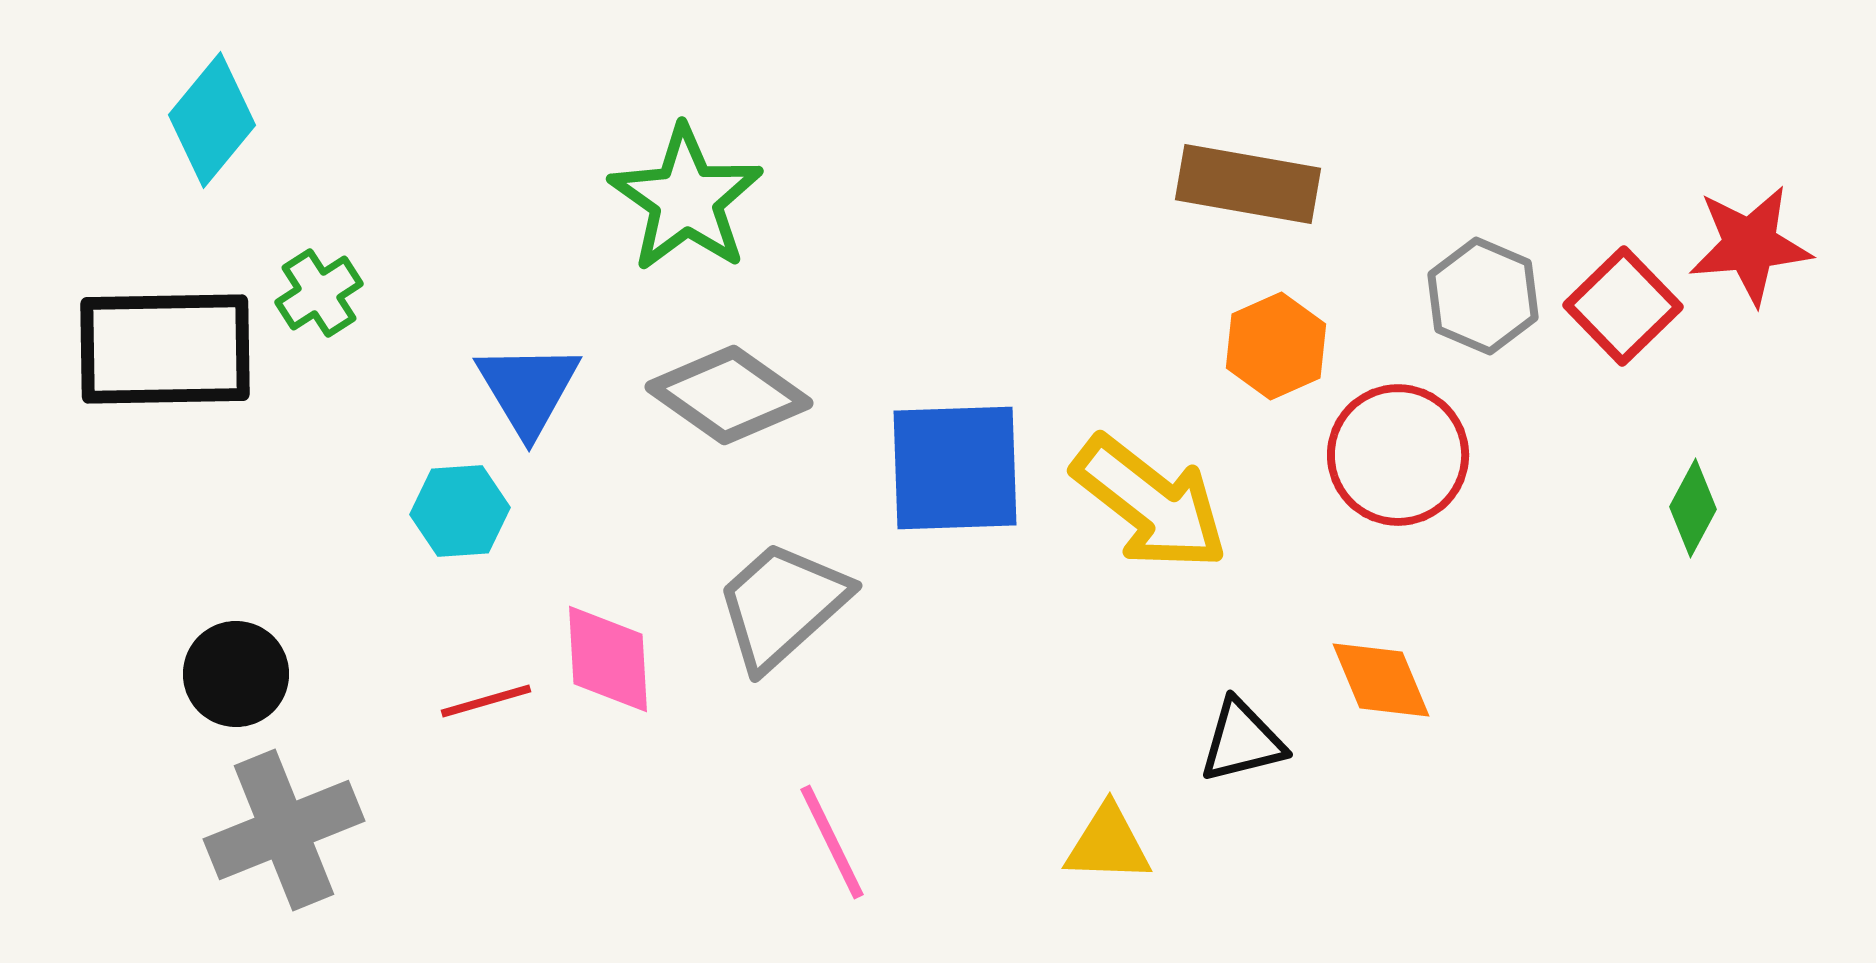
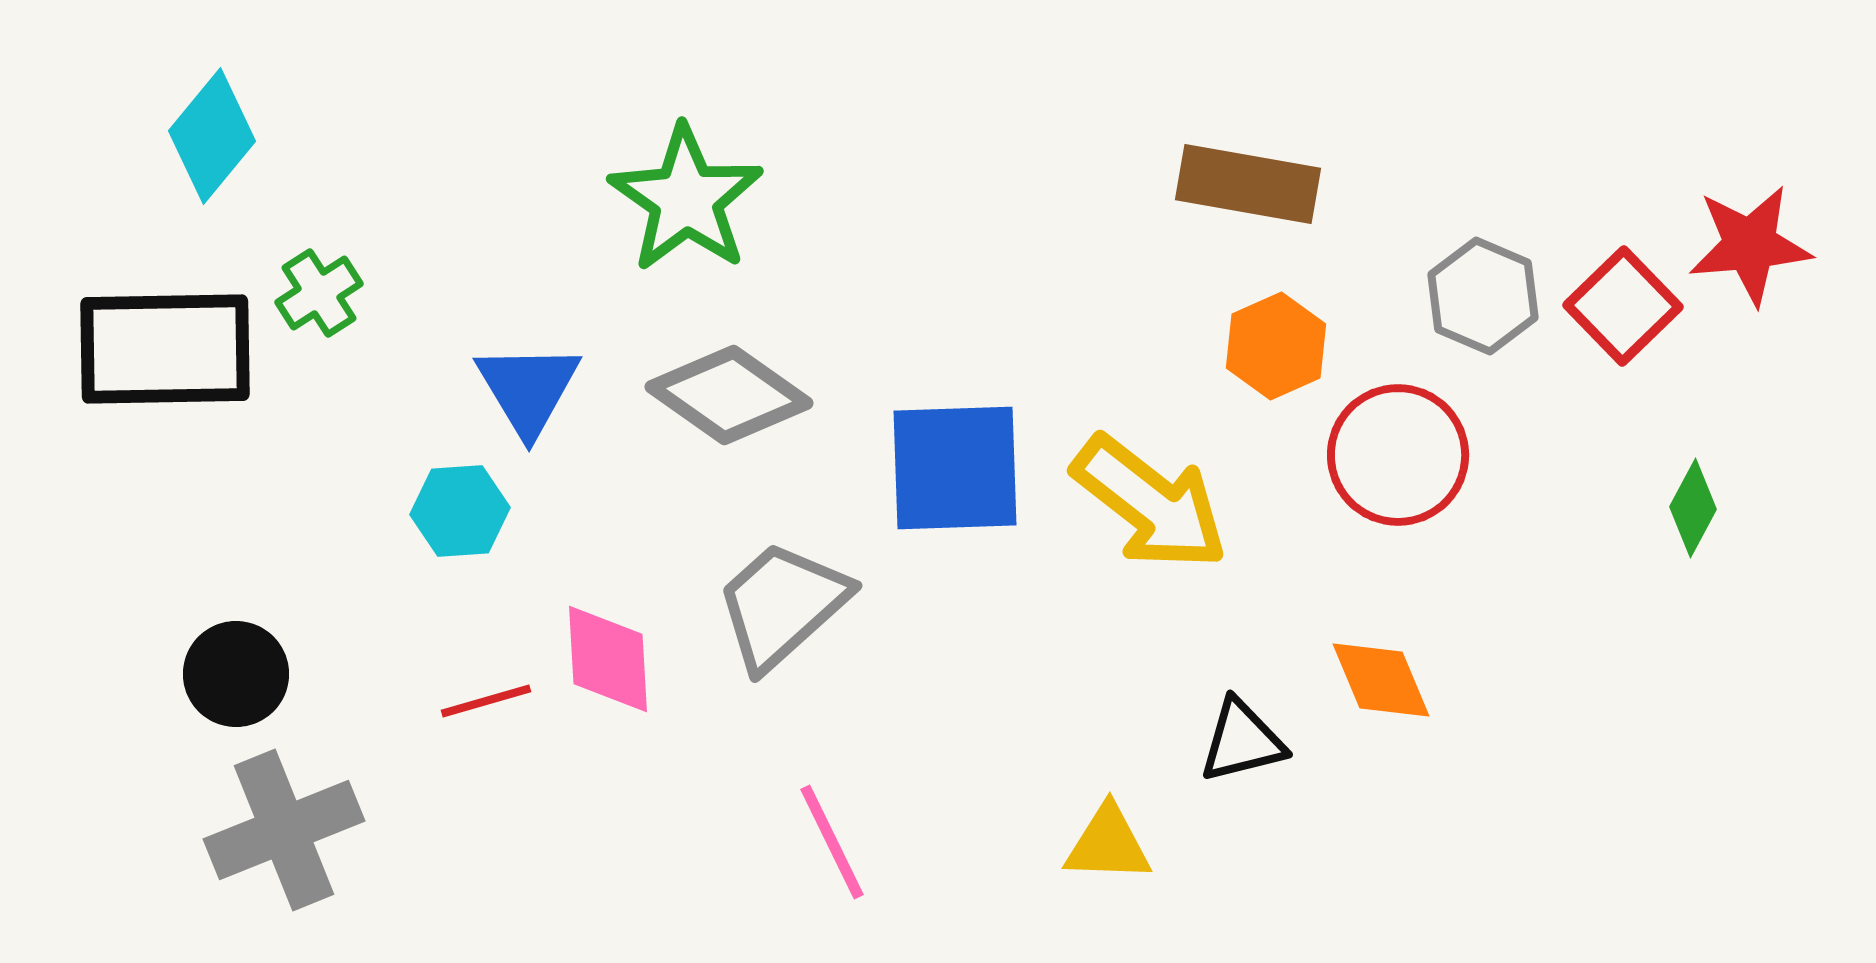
cyan diamond: moved 16 px down
